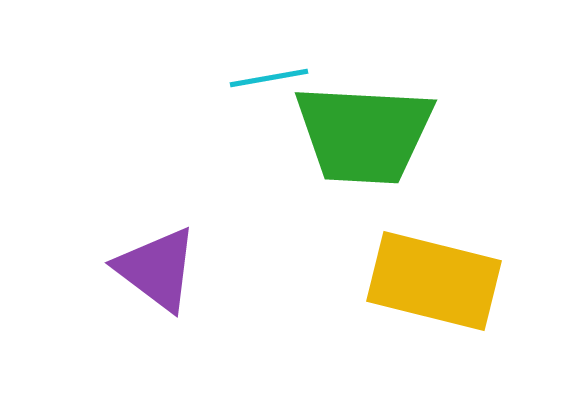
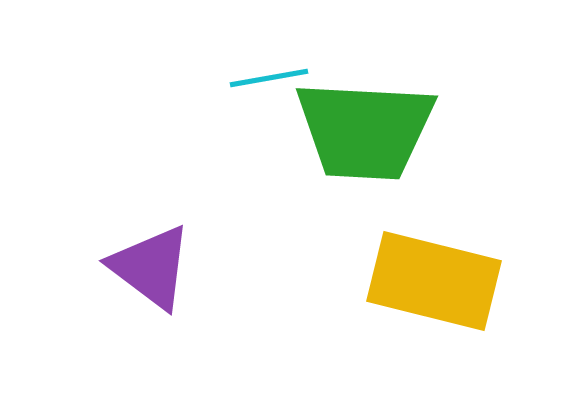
green trapezoid: moved 1 px right, 4 px up
purple triangle: moved 6 px left, 2 px up
